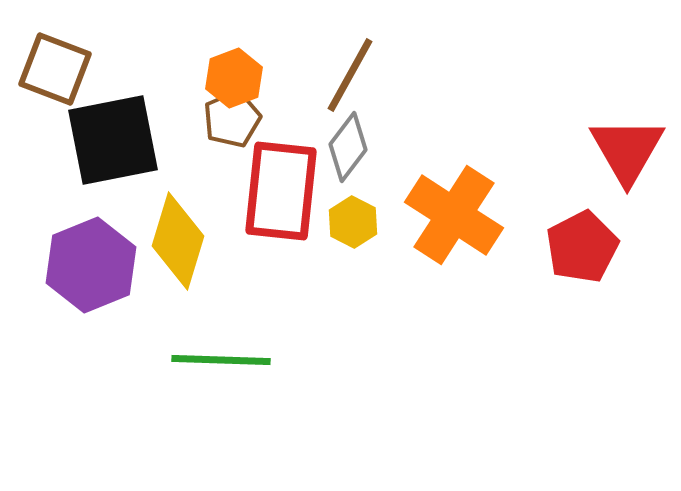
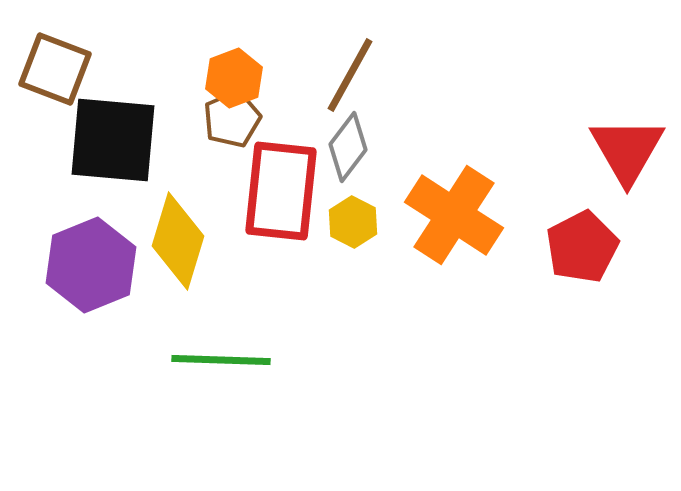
black square: rotated 16 degrees clockwise
